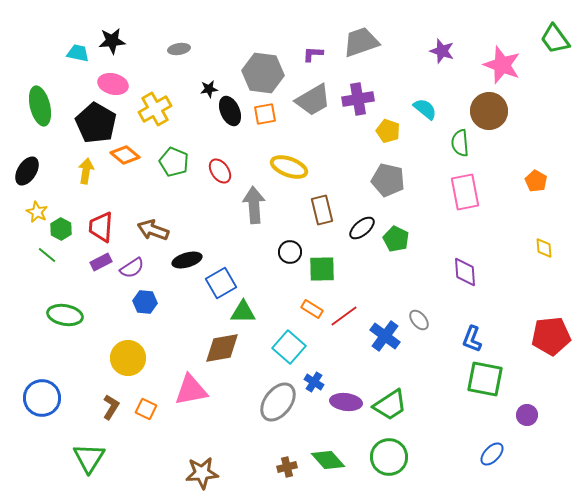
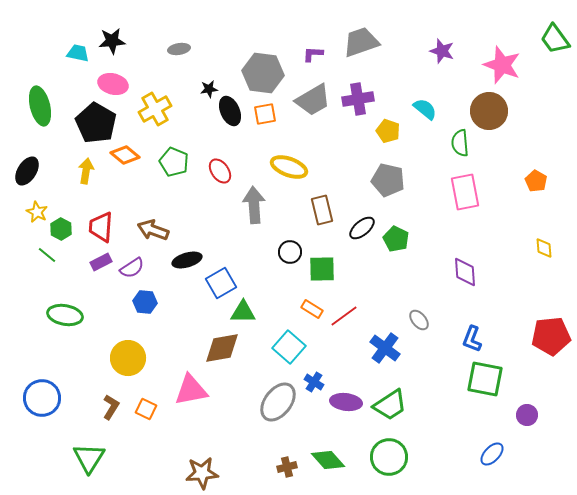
blue cross at (385, 336): moved 12 px down
